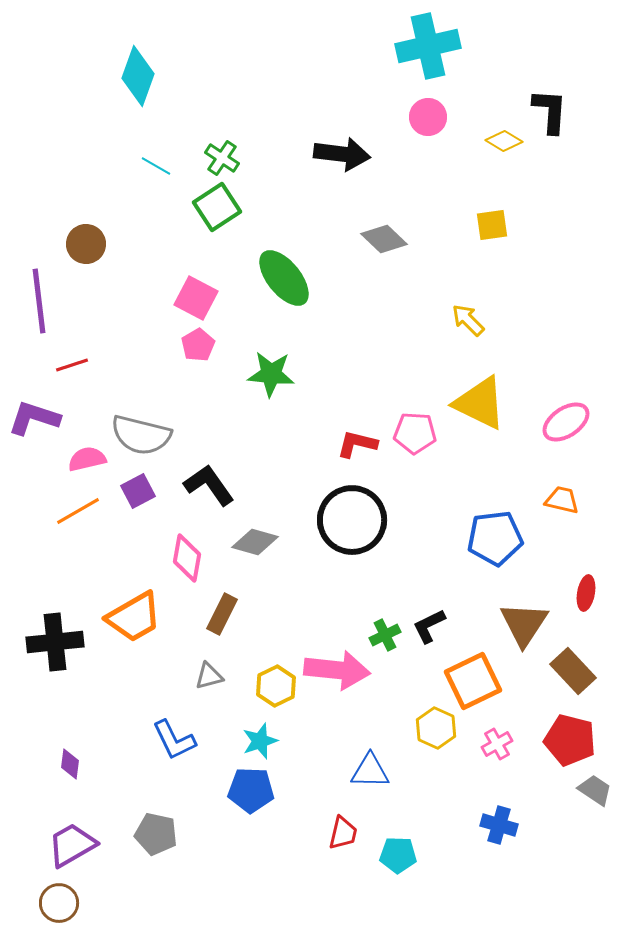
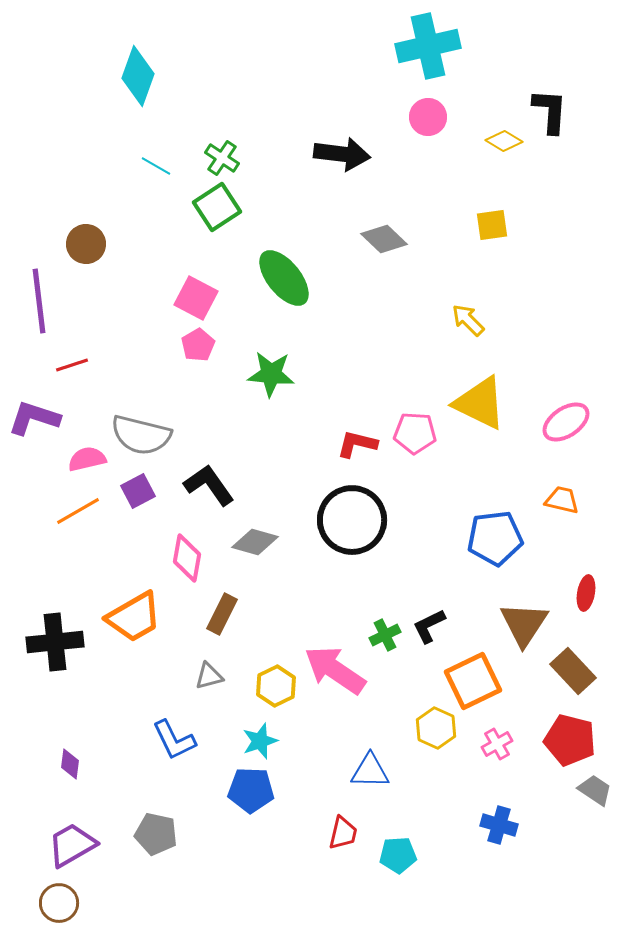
pink arrow at (337, 670): moved 2 px left; rotated 152 degrees counterclockwise
cyan pentagon at (398, 855): rotated 6 degrees counterclockwise
